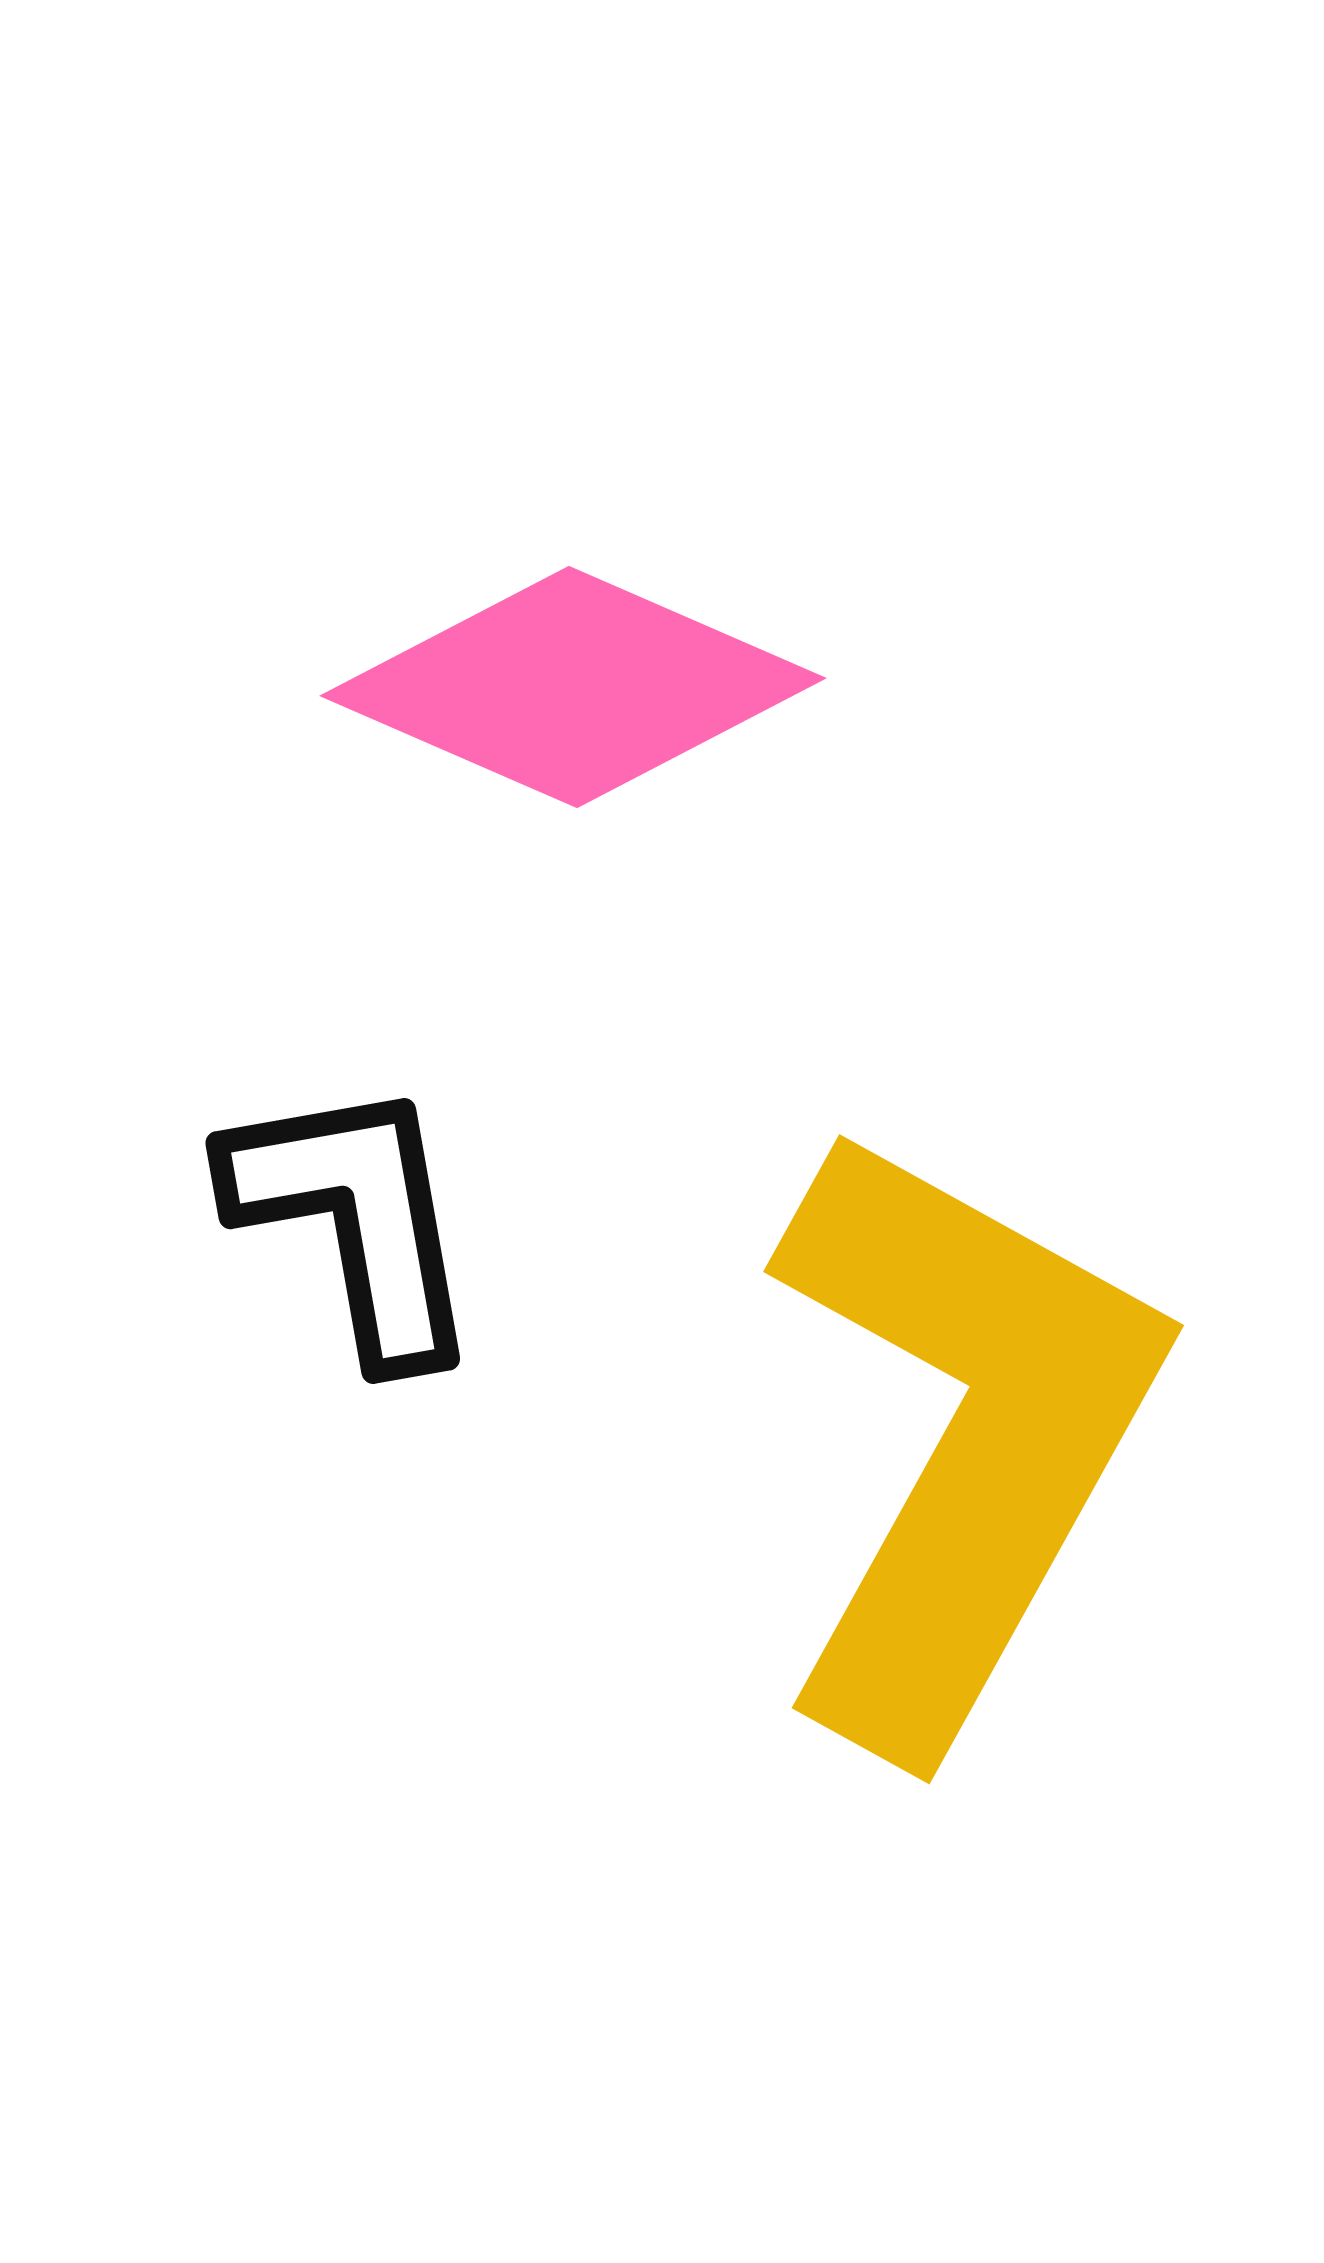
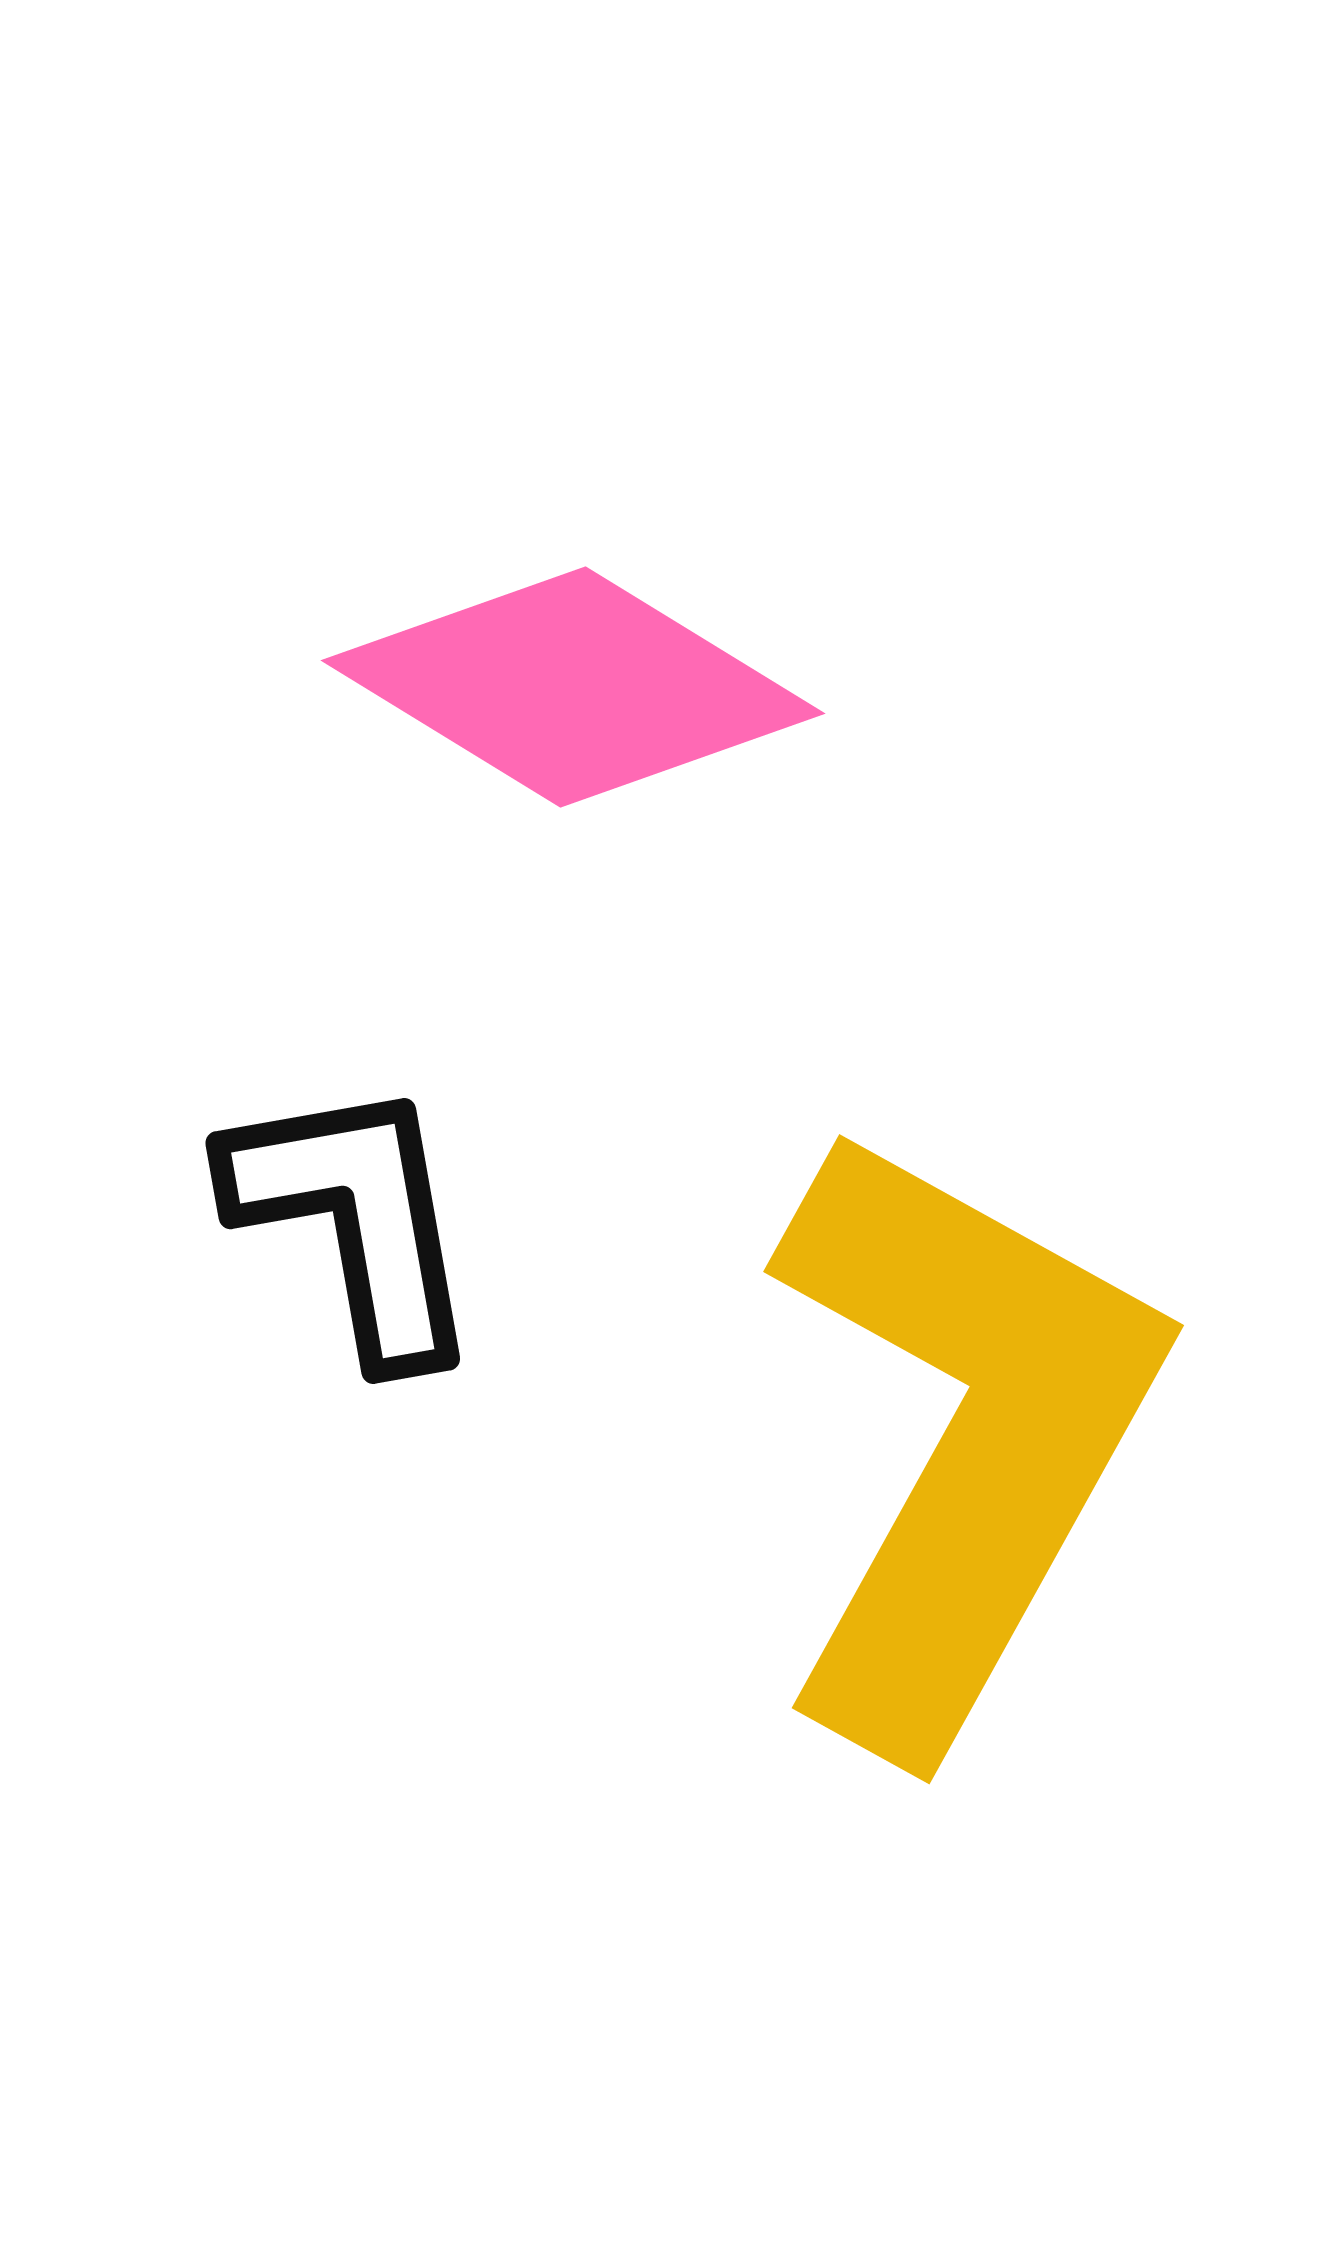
pink diamond: rotated 8 degrees clockwise
